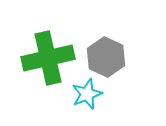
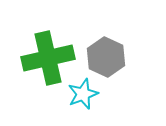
cyan star: moved 4 px left
